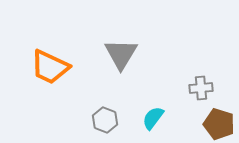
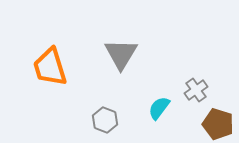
orange trapezoid: rotated 48 degrees clockwise
gray cross: moved 5 px left, 2 px down; rotated 30 degrees counterclockwise
cyan semicircle: moved 6 px right, 10 px up
brown pentagon: moved 1 px left
